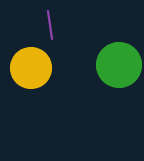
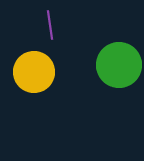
yellow circle: moved 3 px right, 4 px down
